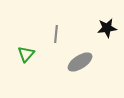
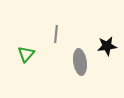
black star: moved 18 px down
gray ellipse: rotated 65 degrees counterclockwise
